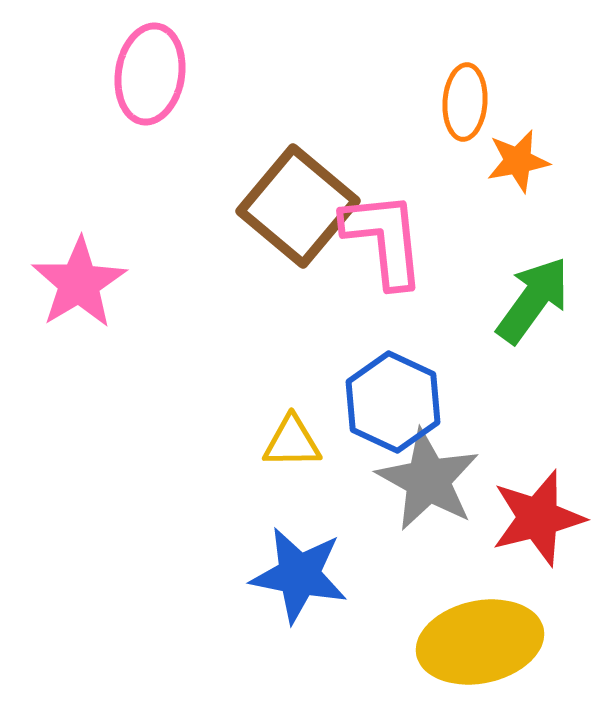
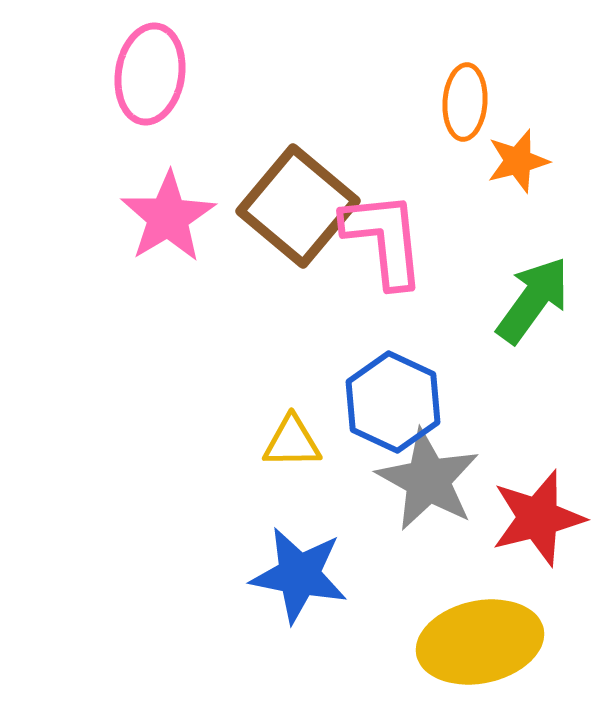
orange star: rotated 4 degrees counterclockwise
pink star: moved 89 px right, 66 px up
